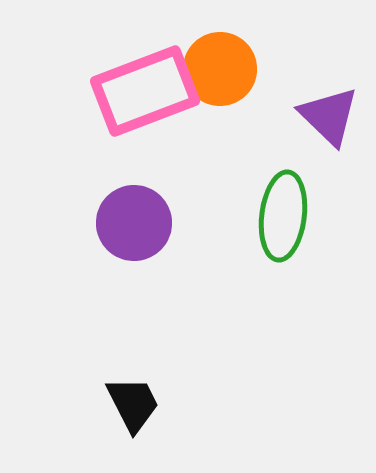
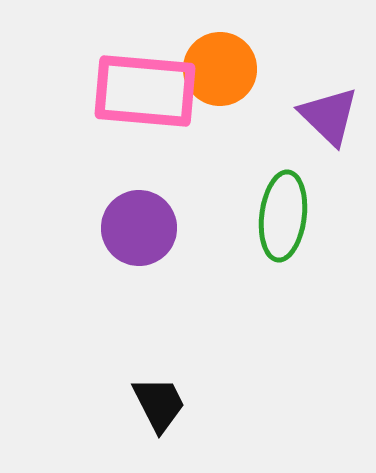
pink rectangle: rotated 26 degrees clockwise
purple circle: moved 5 px right, 5 px down
black trapezoid: moved 26 px right
